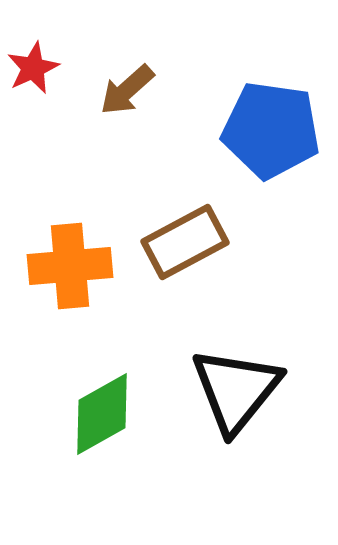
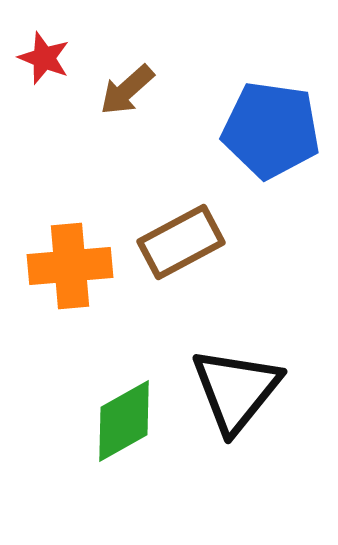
red star: moved 11 px right, 10 px up; rotated 26 degrees counterclockwise
brown rectangle: moved 4 px left
green diamond: moved 22 px right, 7 px down
